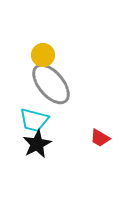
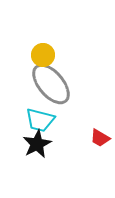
cyan trapezoid: moved 6 px right
